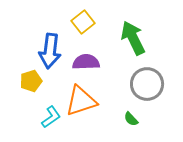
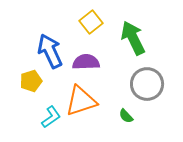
yellow square: moved 8 px right
blue arrow: rotated 148 degrees clockwise
green semicircle: moved 5 px left, 3 px up
